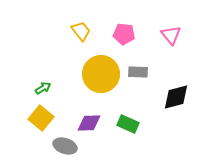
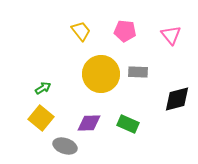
pink pentagon: moved 1 px right, 3 px up
black diamond: moved 1 px right, 2 px down
